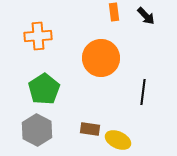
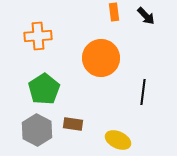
brown rectangle: moved 17 px left, 5 px up
